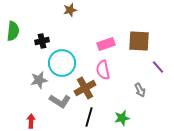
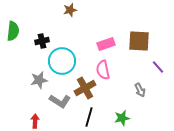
cyan circle: moved 2 px up
red arrow: moved 4 px right
